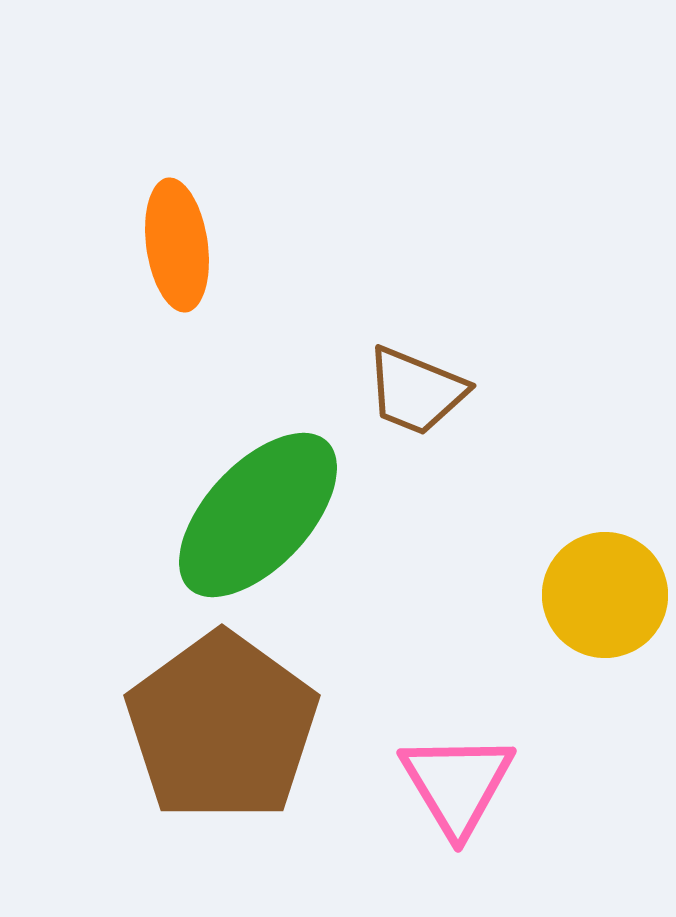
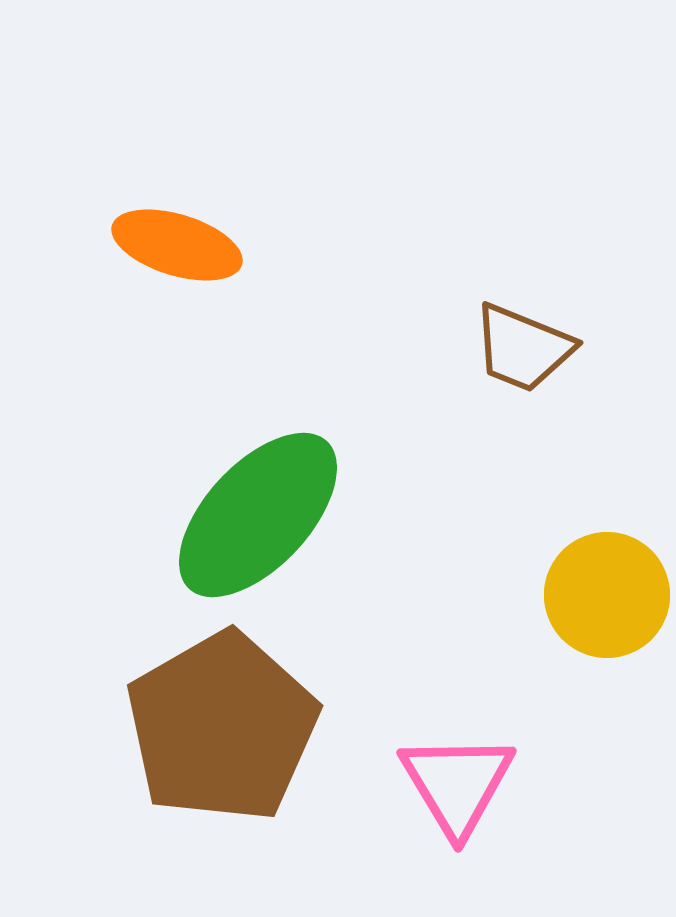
orange ellipse: rotated 65 degrees counterclockwise
brown trapezoid: moved 107 px right, 43 px up
yellow circle: moved 2 px right
brown pentagon: rotated 6 degrees clockwise
